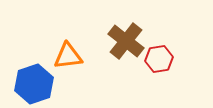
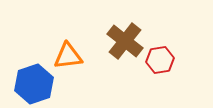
brown cross: moved 1 px left
red hexagon: moved 1 px right, 1 px down
